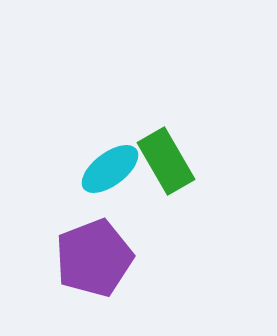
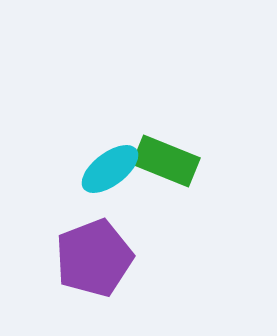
green rectangle: rotated 38 degrees counterclockwise
